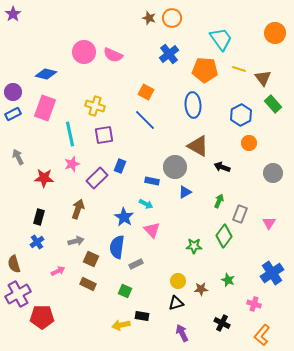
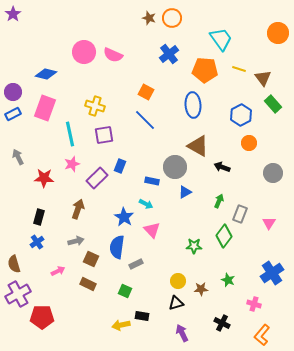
orange circle at (275, 33): moved 3 px right
